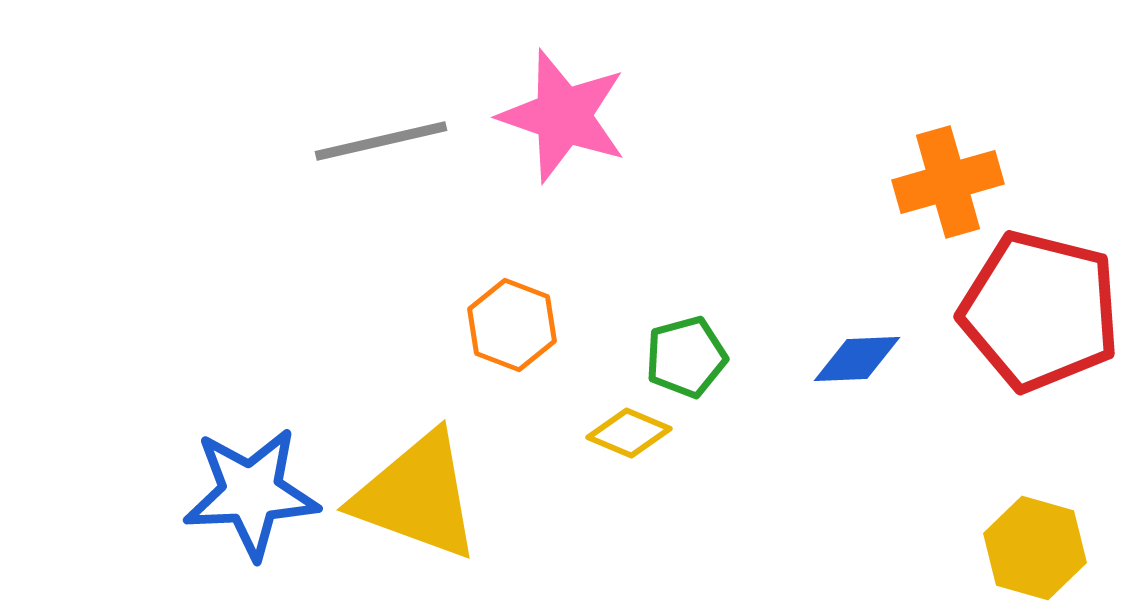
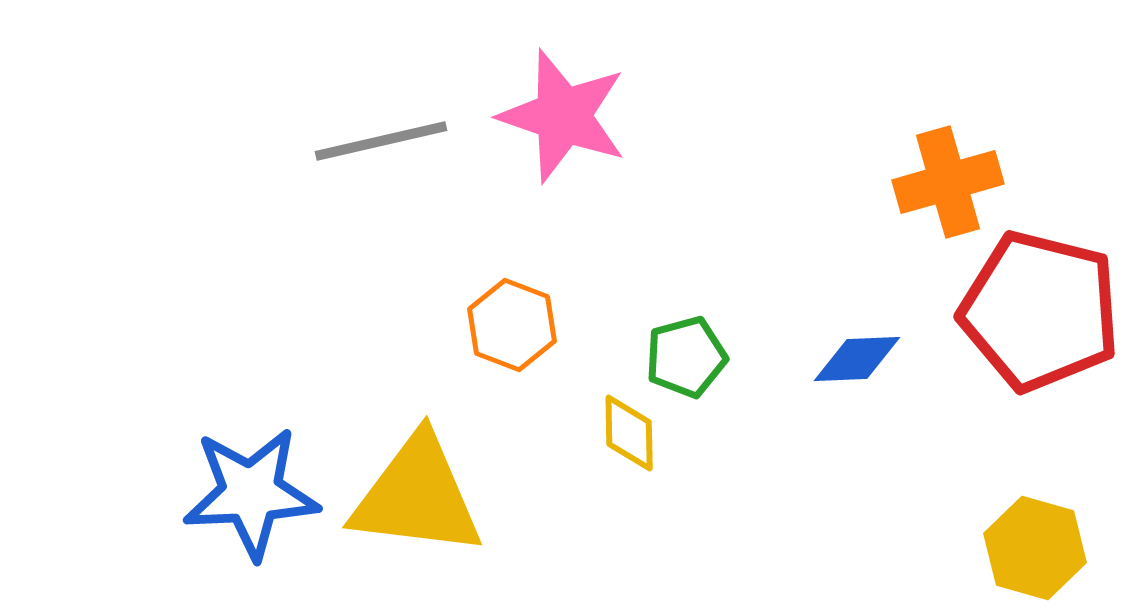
yellow diamond: rotated 66 degrees clockwise
yellow triangle: rotated 13 degrees counterclockwise
